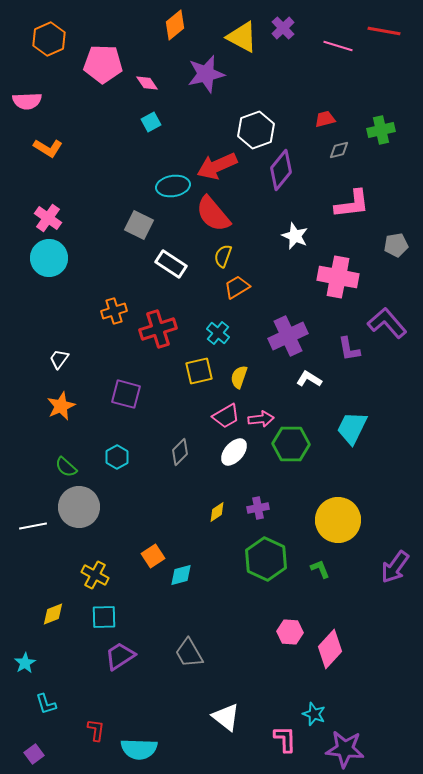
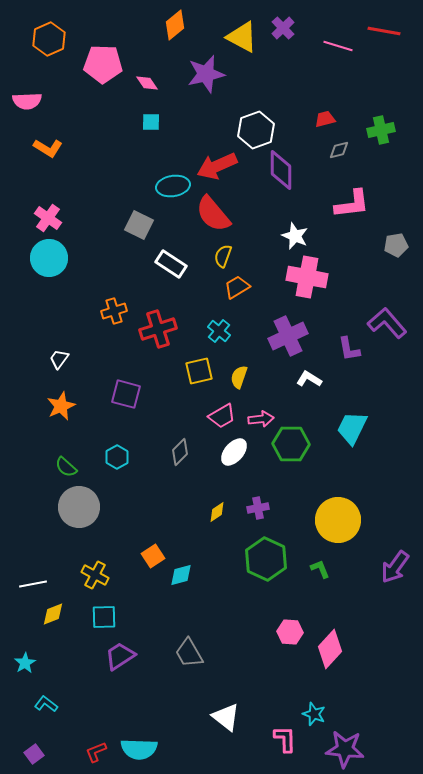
cyan square at (151, 122): rotated 30 degrees clockwise
purple diamond at (281, 170): rotated 39 degrees counterclockwise
pink cross at (338, 277): moved 31 px left
cyan cross at (218, 333): moved 1 px right, 2 px up
pink trapezoid at (226, 416): moved 4 px left
white line at (33, 526): moved 58 px down
cyan L-shape at (46, 704): rotated 145 degrees clockwise
red L-shape at (96, 730): moved 22 px down; rotated 120 degrees counterclockwise
